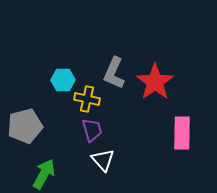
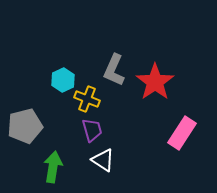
gray L-shape: moved 3 px up
cyan hexagon: rotated 25 degrees counterclockwise
yellow cross: rotated 10 degrees clockwise
pink rectangle: rotated 32 degrees clockwise
white triangle: rotated 15 degrees counterclockwise
green arrow: moved 9 px right, 7 px up; rotated 20 degrees counterclockwise
